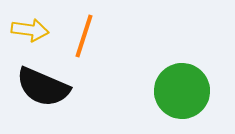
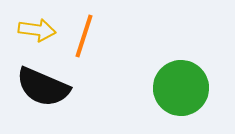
yellow arrow: moved 7 px right
green circle: moved 1 px left, 3 px up
